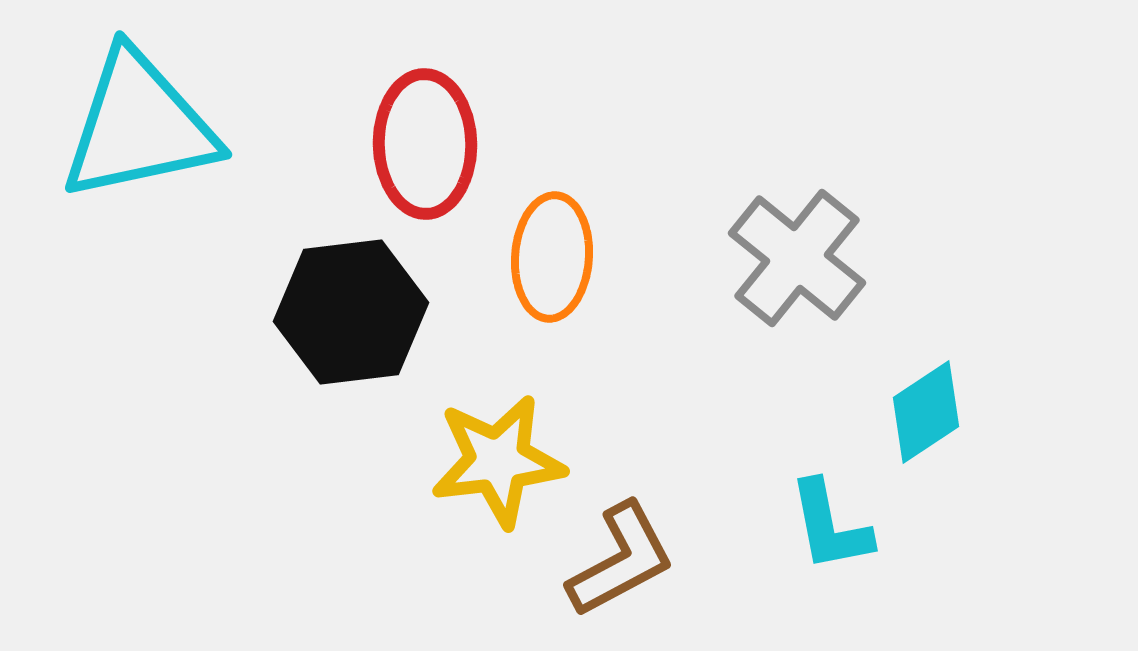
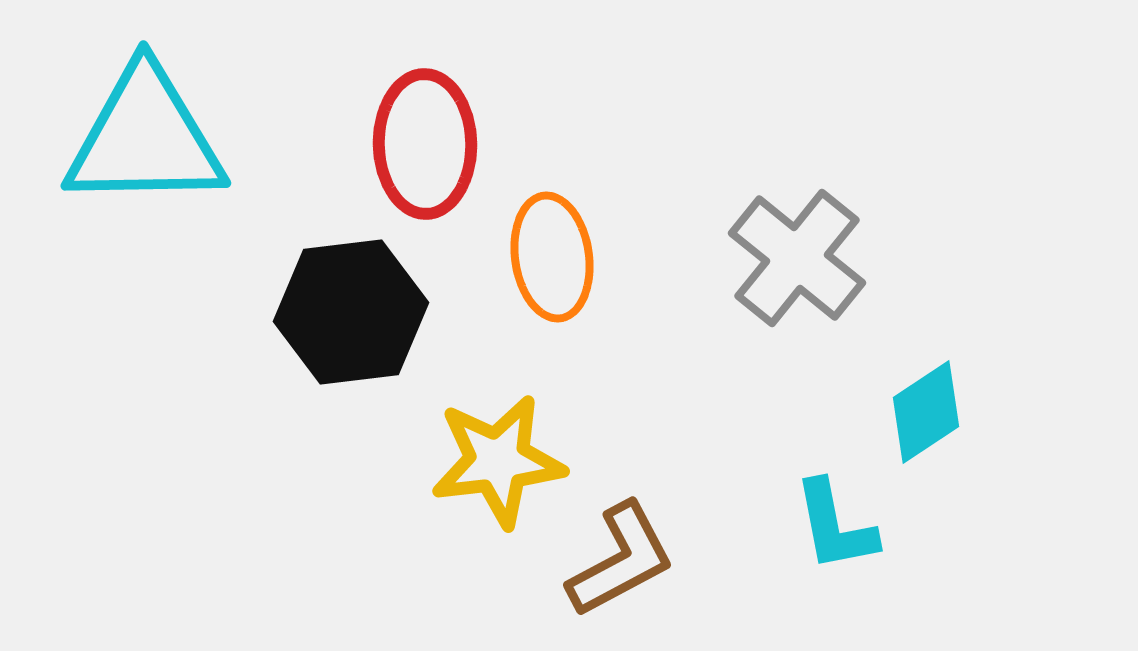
cyan triangle: moved 6 px right, 12 px down; rotated 11 degrees clockwise
orange ellipse: rotated 12 degrees counterclockwise
cyan L-shape: moved 5 px right
